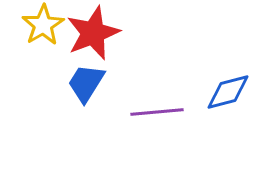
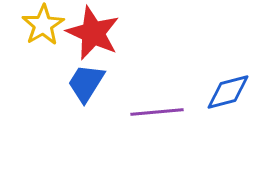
red star: rotated 26 degrees counterclockwise
